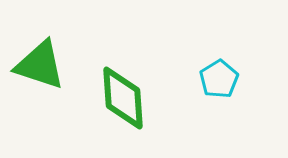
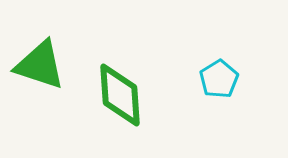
green diamond: moved 3 px left, 3 px up
